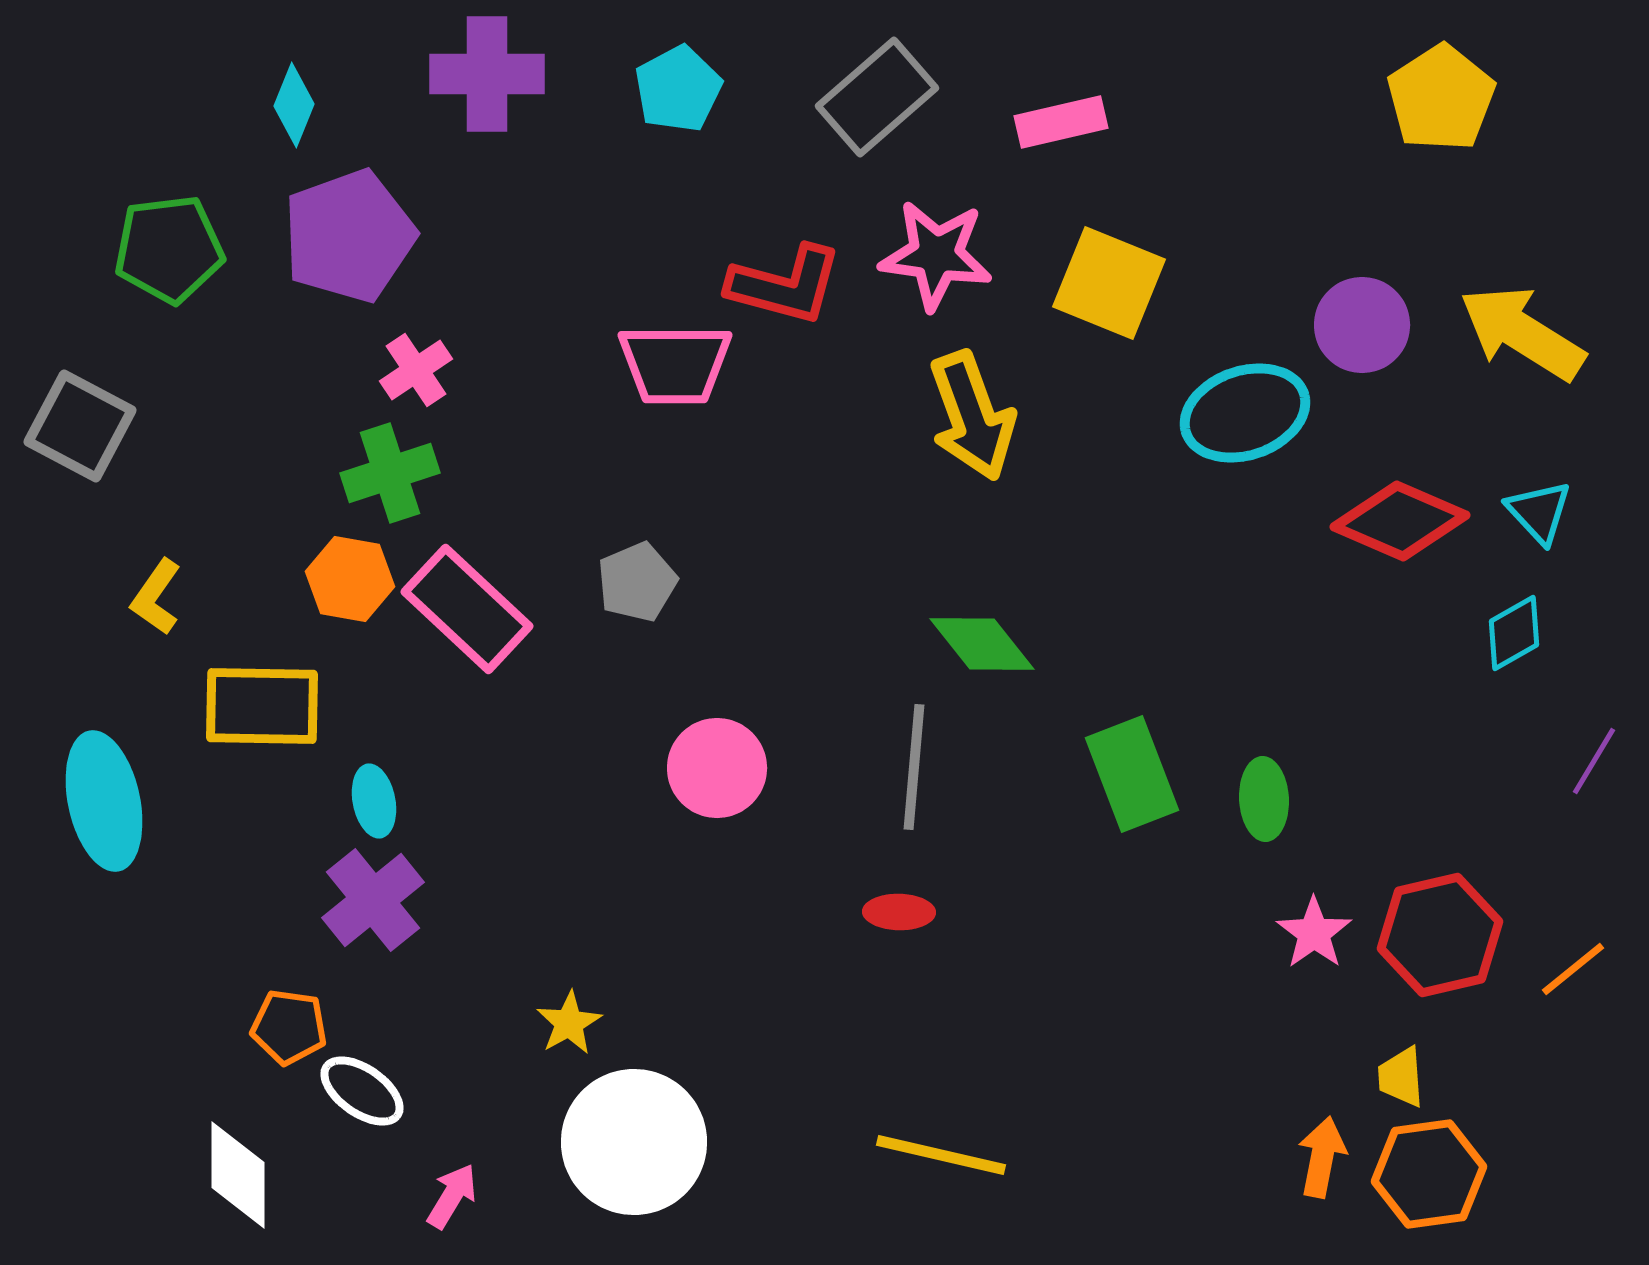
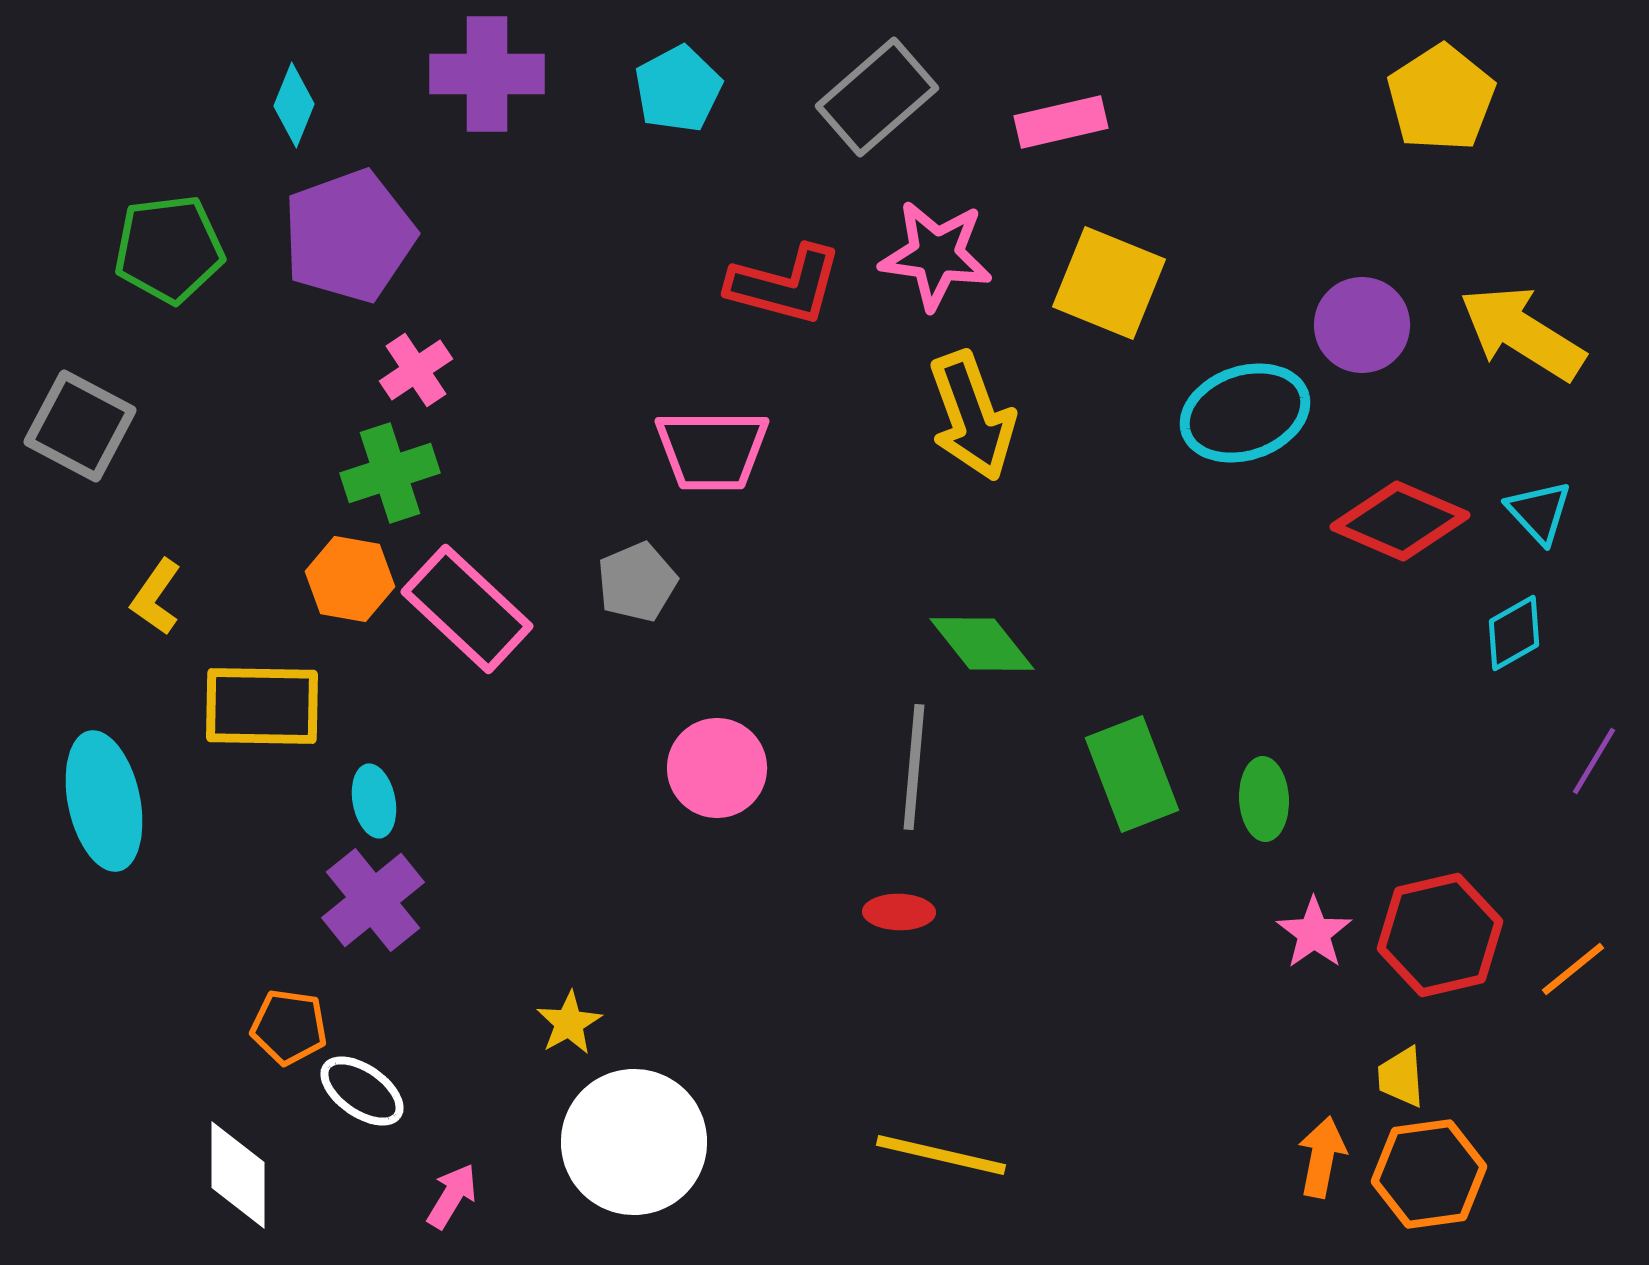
pink trapezoid at (675, 364): moved 37 px right, 86 px down
